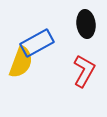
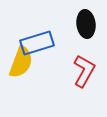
blue rectangle: rotated 12 degrees clockwise
